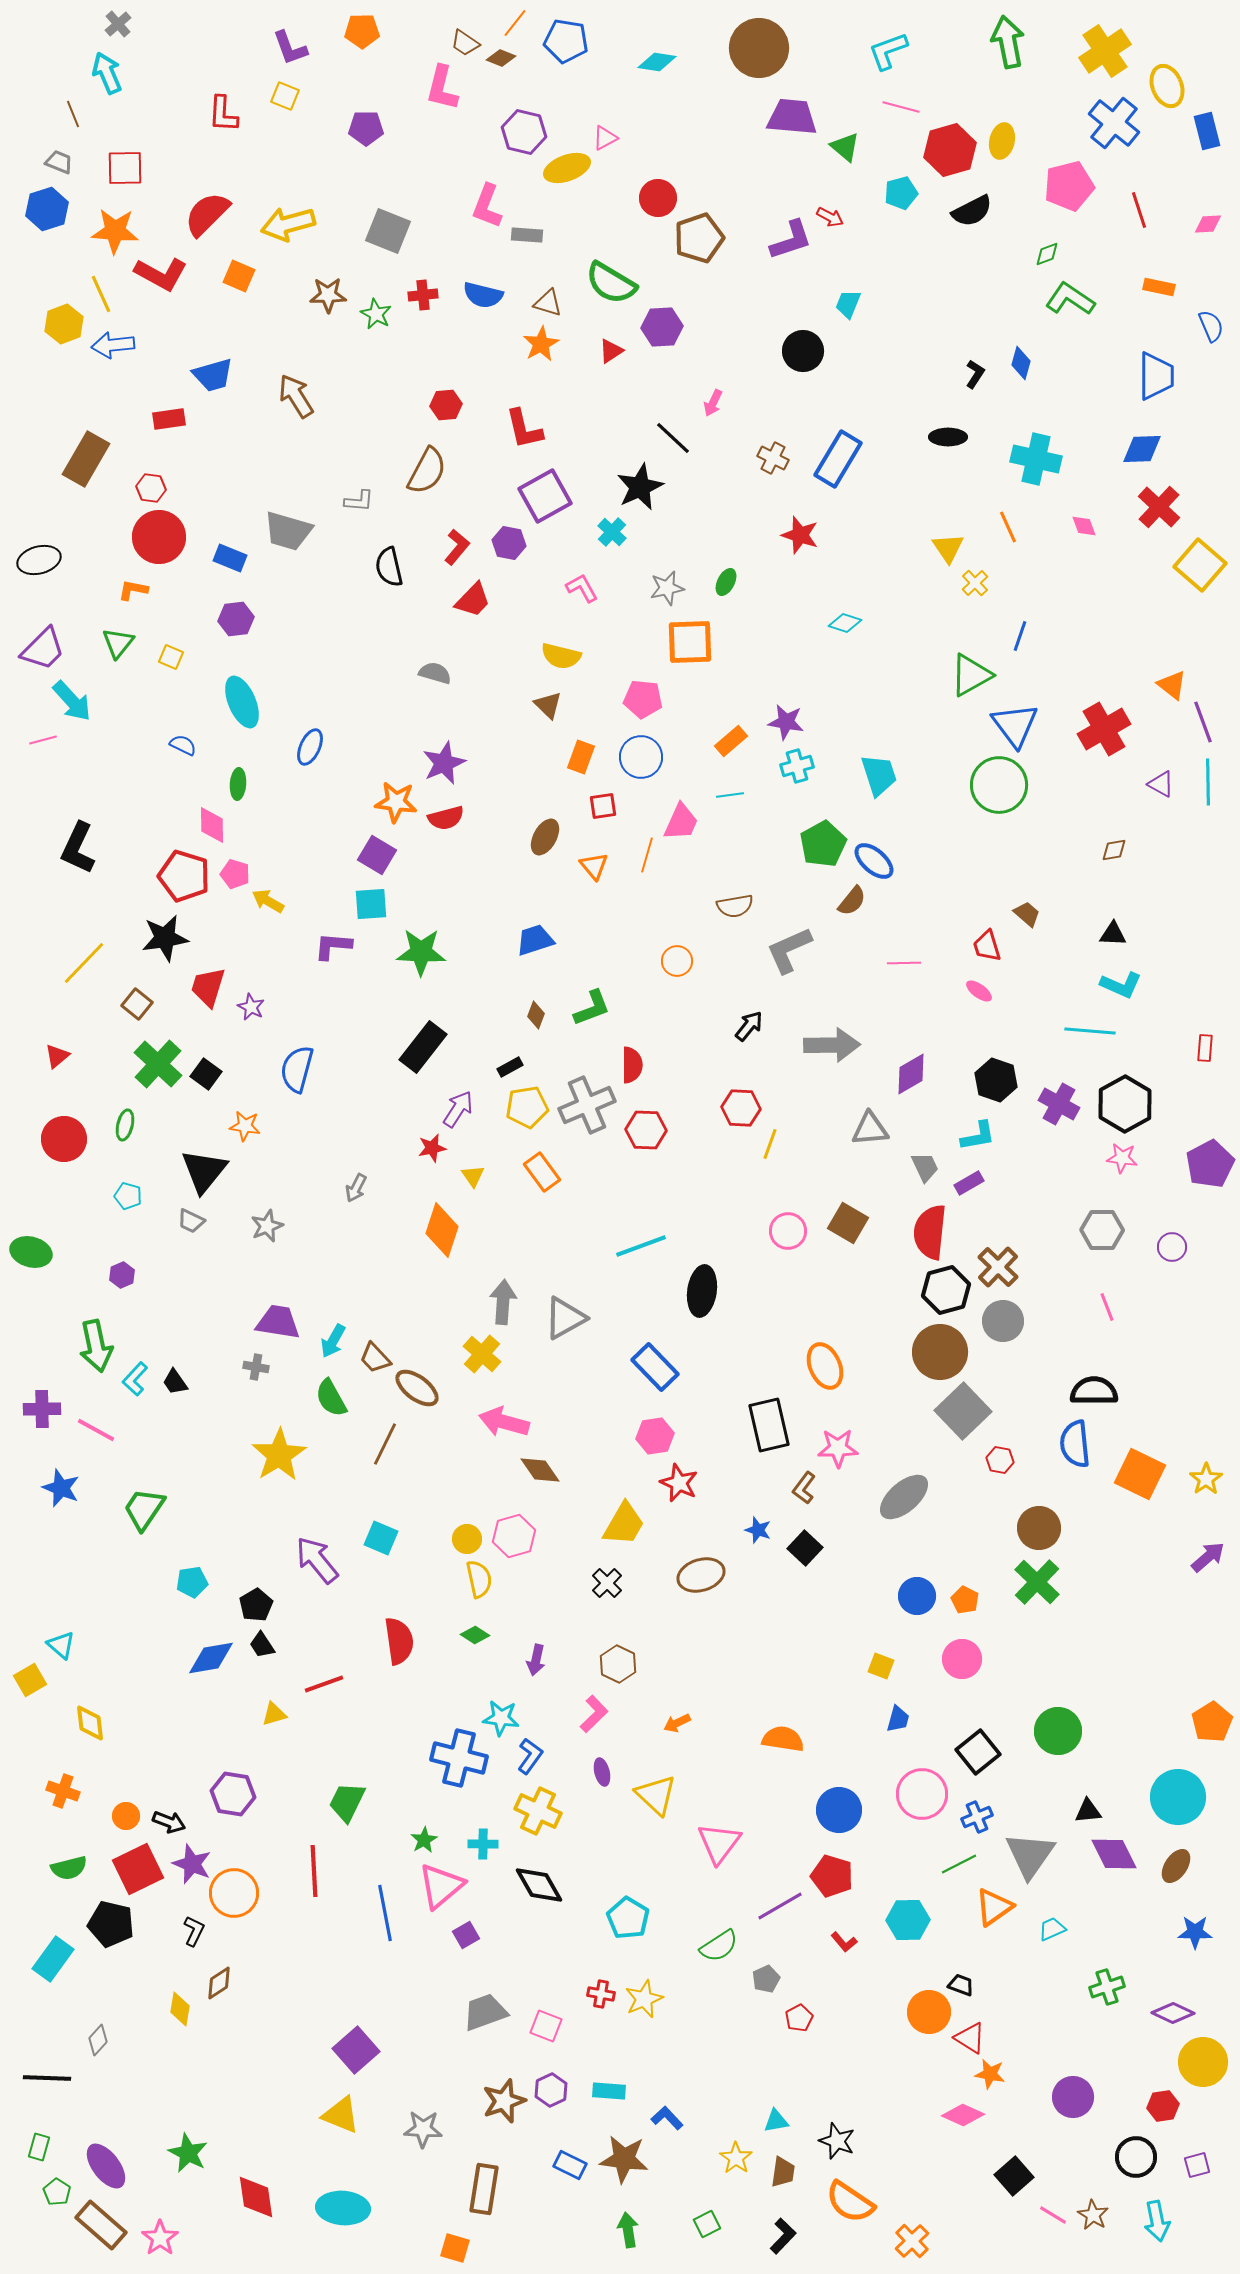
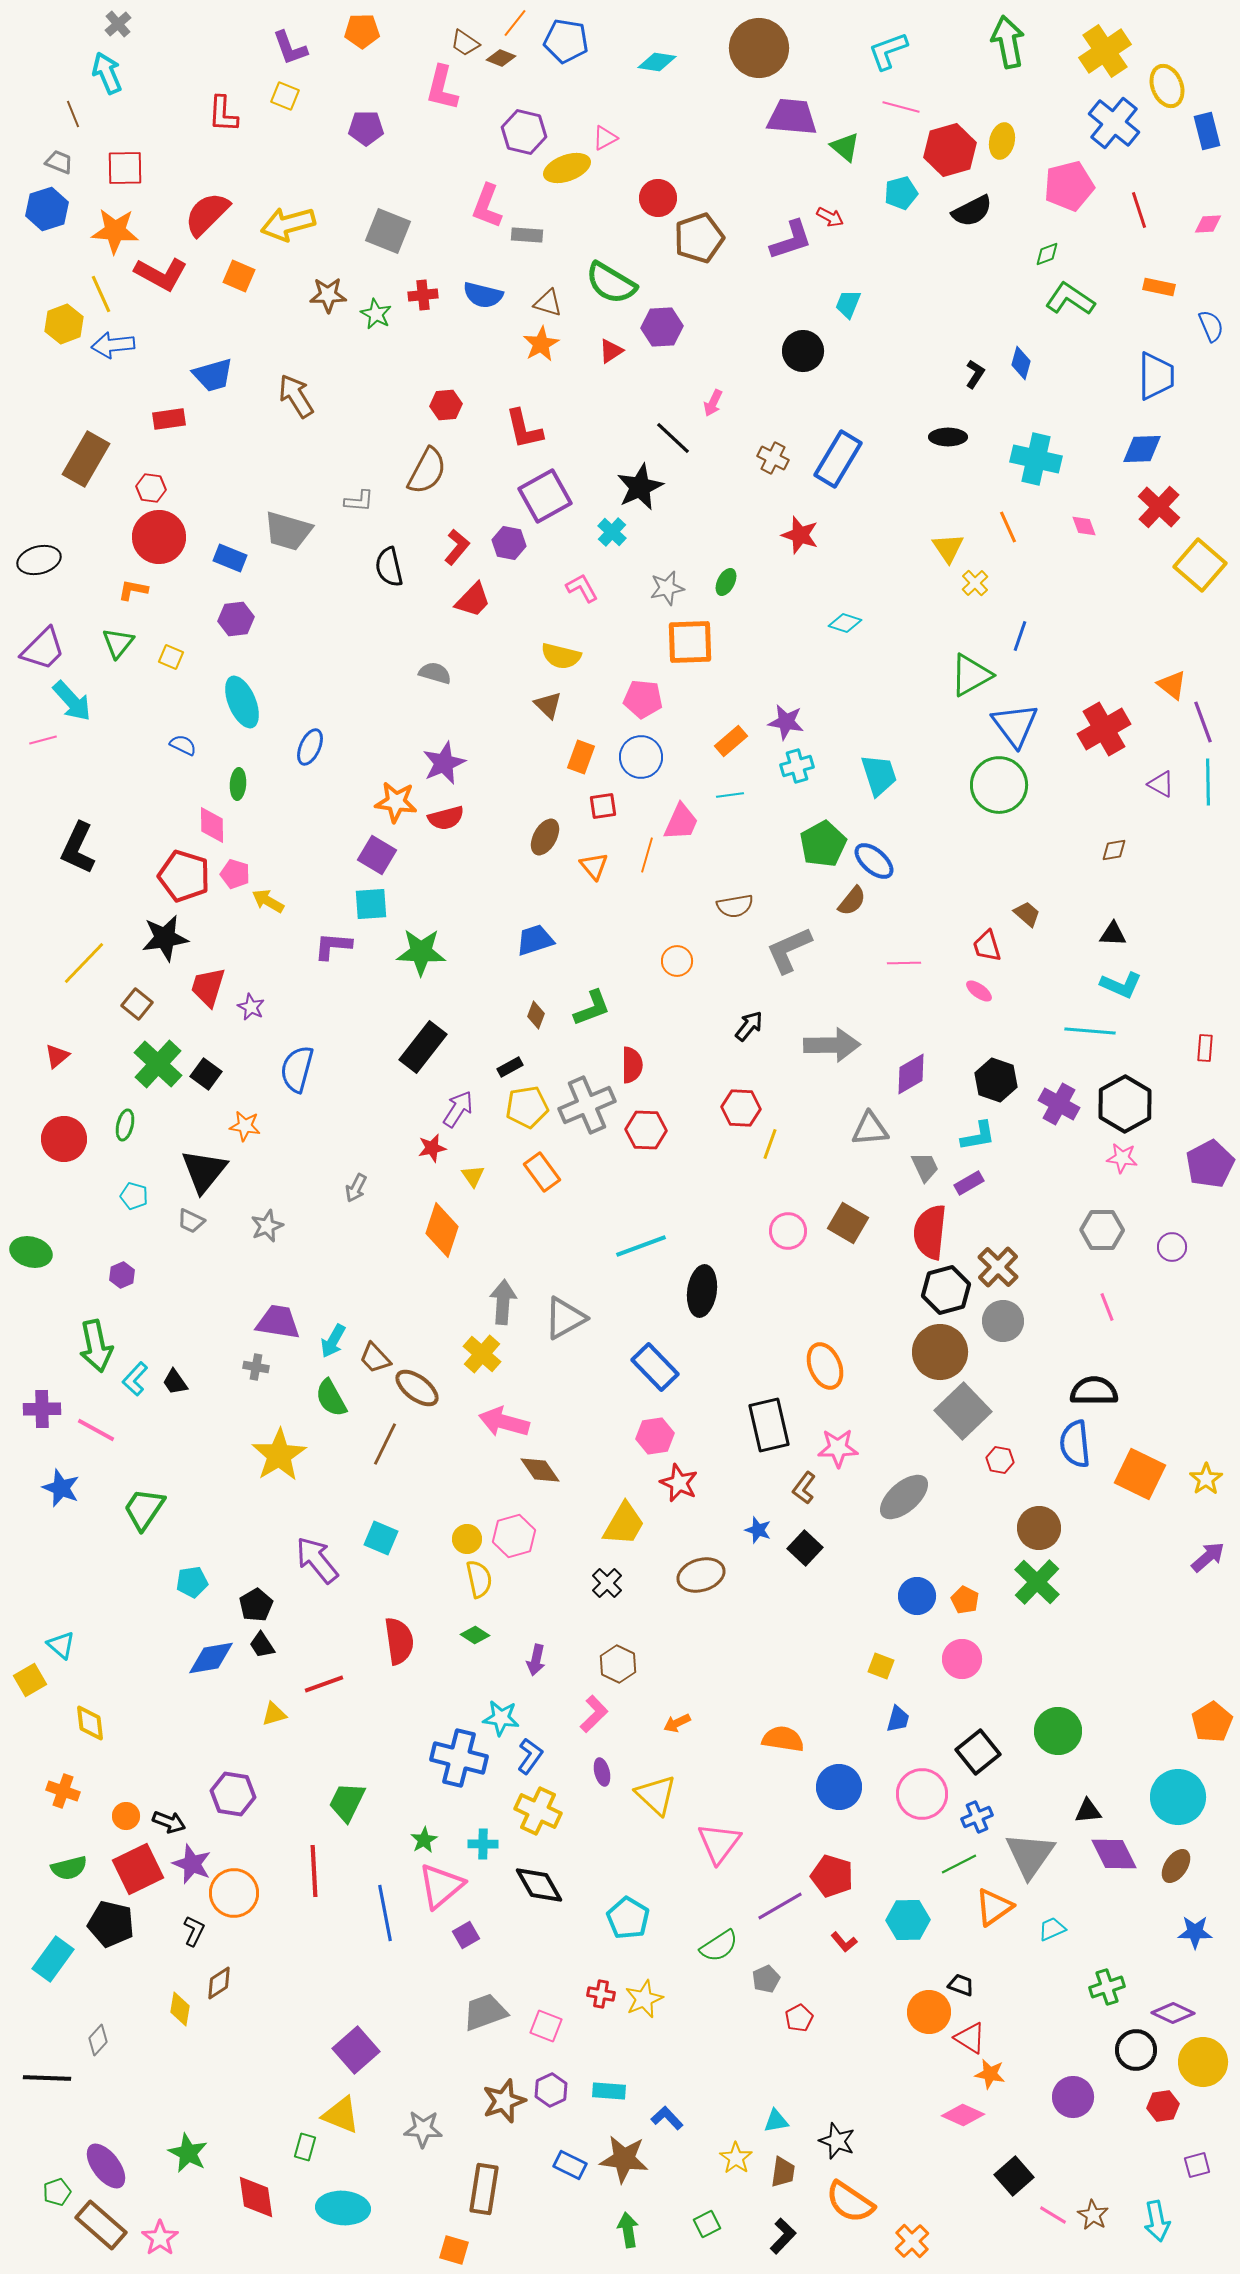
cyan pentagon at (128, 1196): moved 6 px right
blue circle at (839, 1810): moved 23 px up
green rectangle at (39, 2147): moved 266 px right
black circle at (1136, 2157): moved 107 px up
green pentagon at (57, 2192): rotated 20 degrees clockwise
orange square at (455, 2248): moved 1 px left, 2 px down
